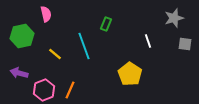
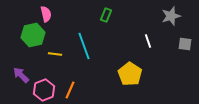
gray star: moved 3 px left, 2 px up
green rectangle: moved 9 px up
green hexagon: moved 11 px right, 1 px up
yellow line: rotated 32 degrees counterclockwise
purple arrow: moved 2 px right, 2 px down; rotated 30 degrees clockwise
